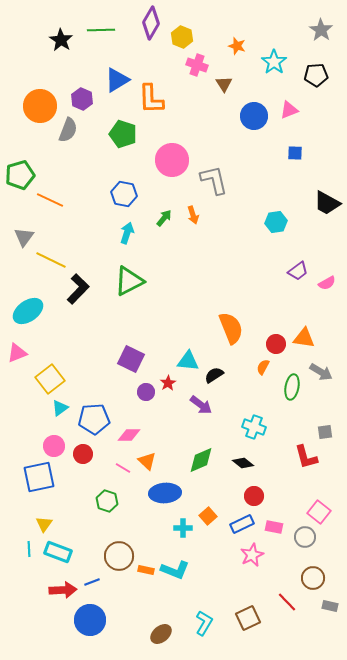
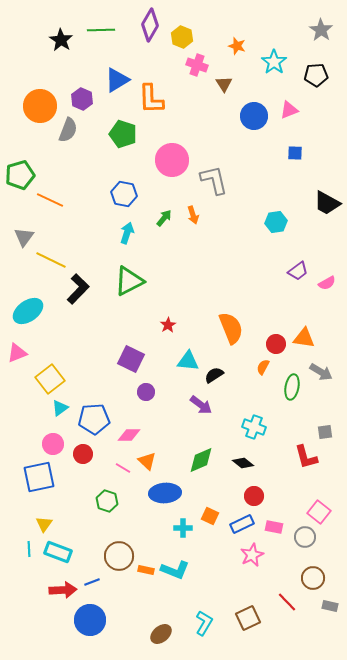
purple diamond at (151, 23): moved 1 px left, 2 px down
red star at (168, 383): moved 58 px up
pink circle at (54, 446): moved 1 px left, 2 px up
orange square at (208, 516): moved 2 px right; rotated 24 degrees counterclockwise
